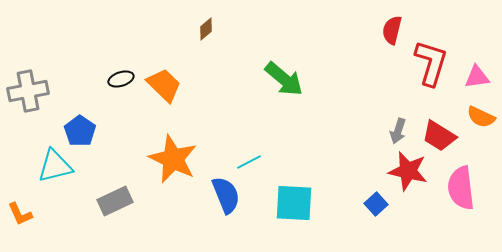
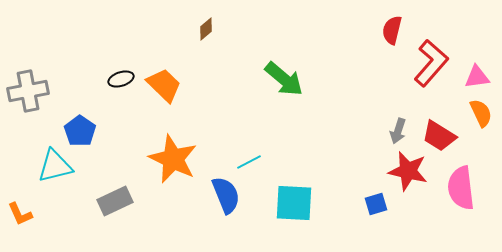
red L-shape: rotated 24 degrees clockwise
orange semicircle: moved 4 px up; rotated 140 degrees counterclockwise
blue square: rotated 25 degrees clockwise
